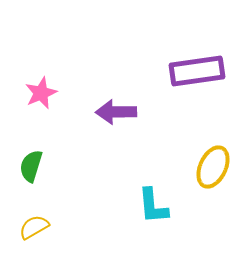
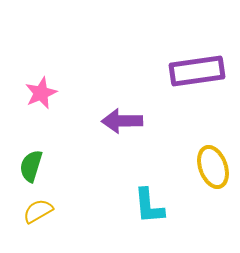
purple arrow: moved 6 px right, 9 px down
yellow ellipse: rotated 45 degrees counterclockwise
cyan L-shape: moved 4 px left
yellow semicircle: moved 4 px right, 16 px up
